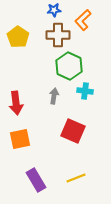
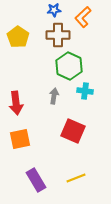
orange L-shape: moved 3 px up
